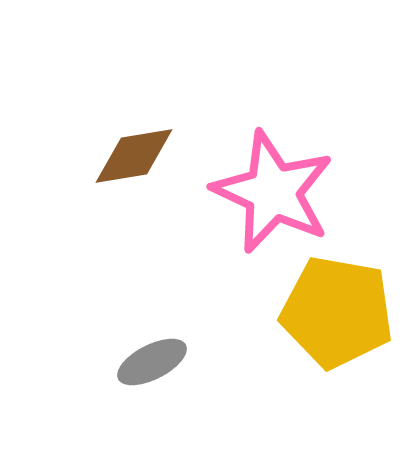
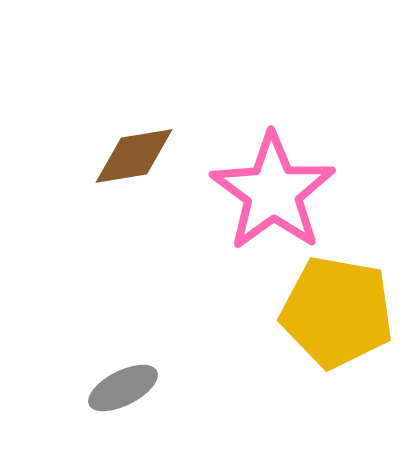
pink star: rotated 11 degrees clockwise
gray ellipse: moved 29 px left, 26 px down
